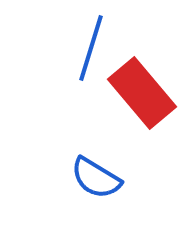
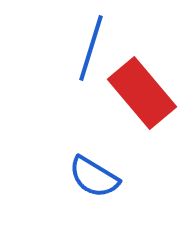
blue semicircle: moved 2 px left, 1 px up
